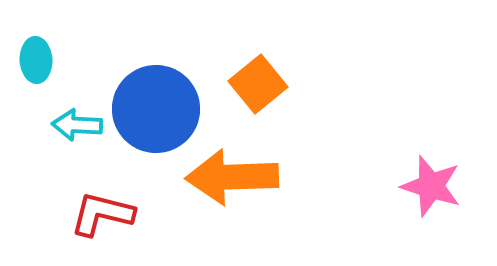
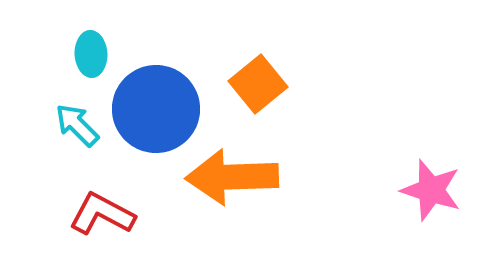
cyan ellipse: moved 55 px right, 6 px up
cyan arrow: rotated 42 degrees clockwise
pink star: moved 4 px down
red L-shape: rotated 14 degrees clockwise
